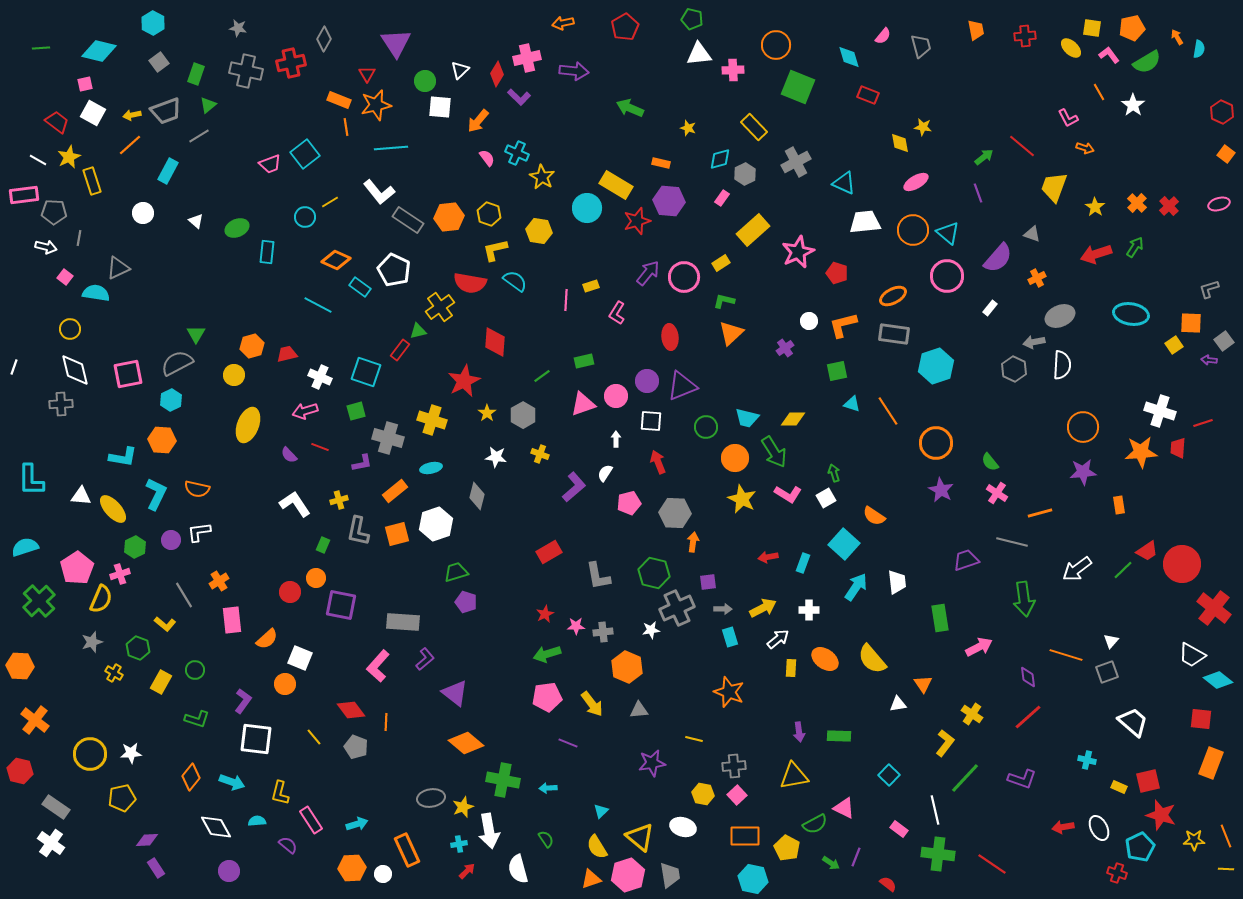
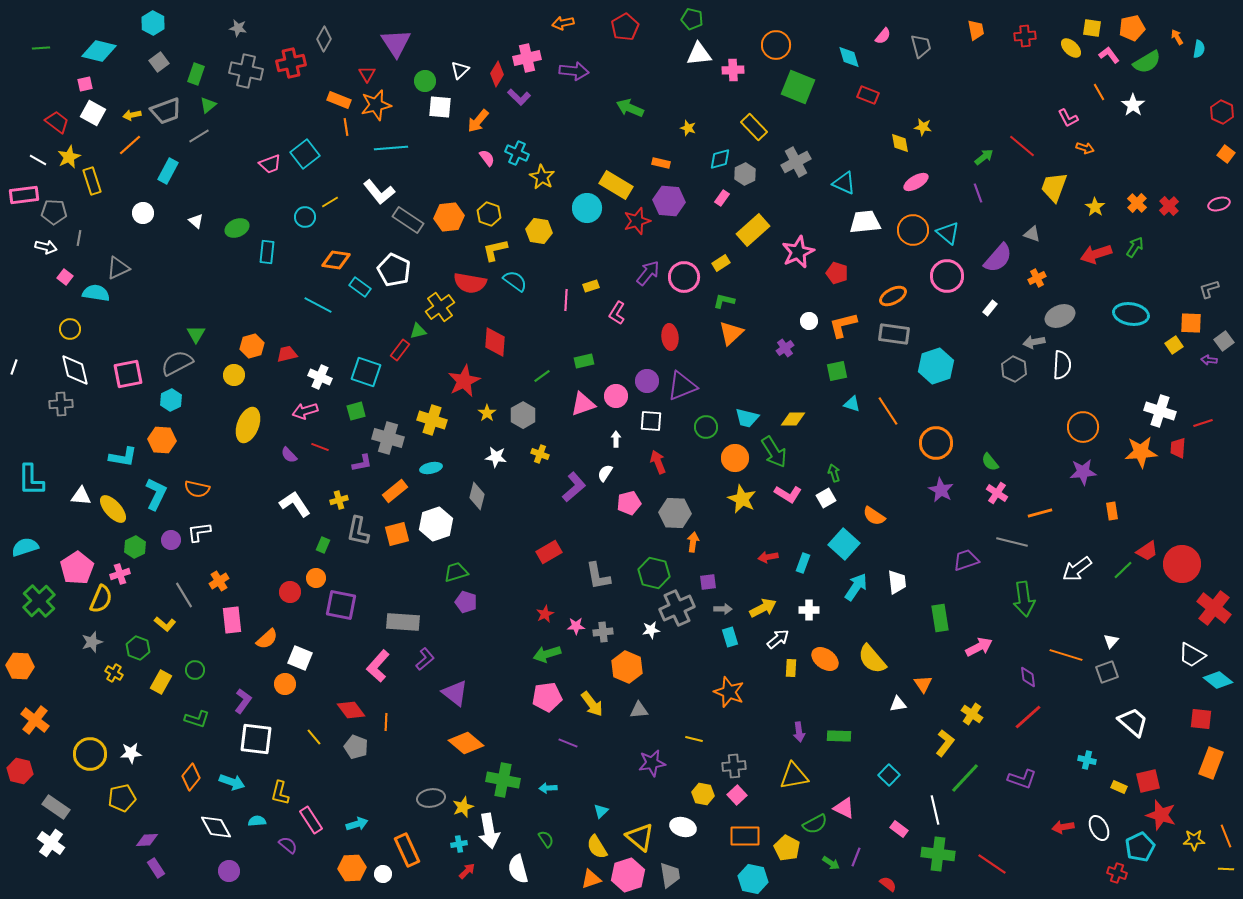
orange diamond at (336, 260): rotated 16 degrees counterclockwise
orange rectangle at (1119, 505): moved 7 px left, 6 px down
